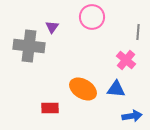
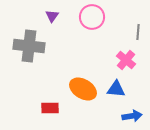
purple triangle: moved 11 px up
